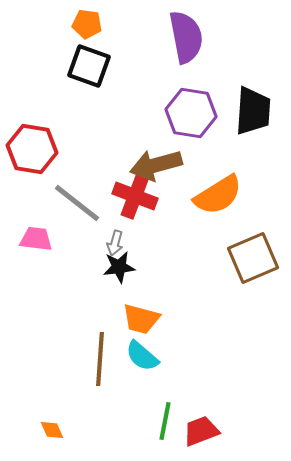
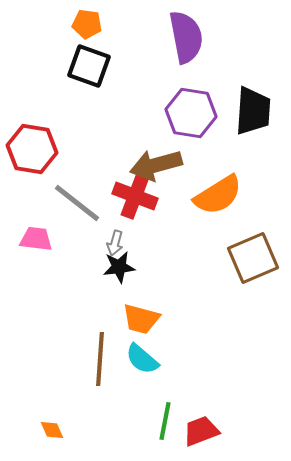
cyan semicircle: moved 3 px down
